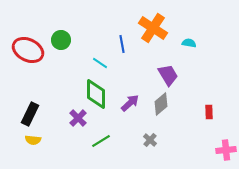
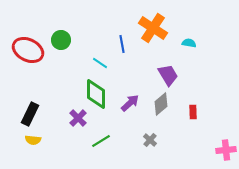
red rectangle: moved 16 px left
